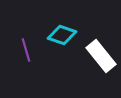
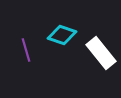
white rectangle: moved 3 px up
